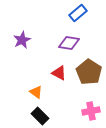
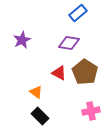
brown pentagon: moved 4 px left
